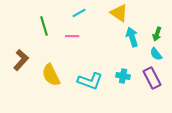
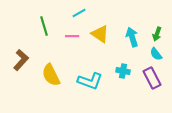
yellow triangle: moved 19 px left, 21 px down
cyan cross: moved 5 px up
